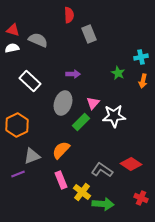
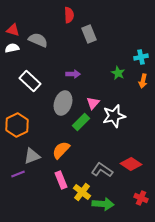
white star: rotated 10 degrees counterclockwise
